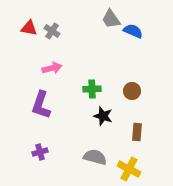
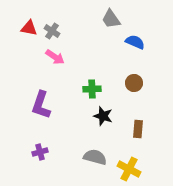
blue semicircle: moved 2 px right, 11 px down
pink arrow: moved 3 px right, 11 px up; rotated 48 degrees clockwise
brown circle: moved 2 px right, 8 px up
brown rectangle: moved 1 px right, 3 px up
